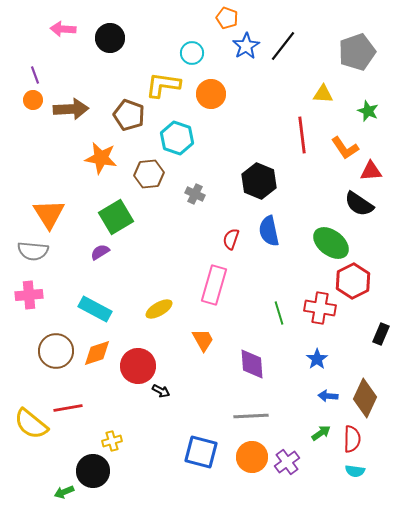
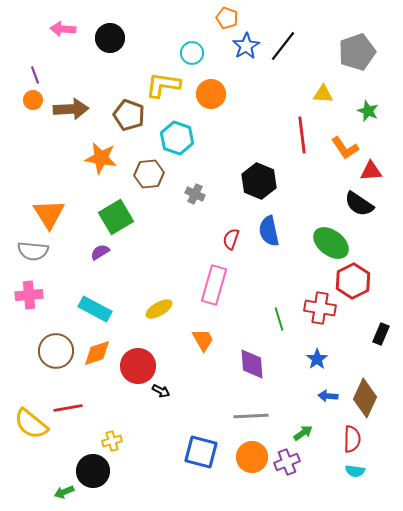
green line at (279, 313): moved 6 px down
green arrow at (321, 433): moved 18 px left
purple cross at (287, 462): rotated 15 degrees clockwise
